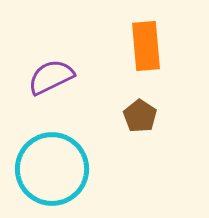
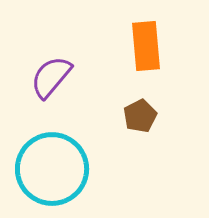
purple semicircle: rotated 24 degrees counterclockwise
brown pentagon: rotated 12 degrees clockwise
